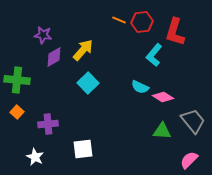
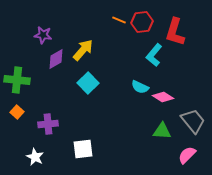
purple diamond: moved 2 px right, 2 px down
pink semicircle: moved 2 px left, 5 px up
